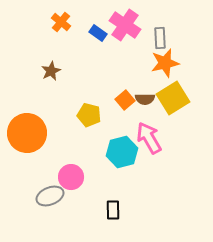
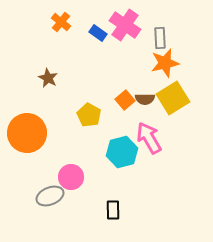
brown star: moved 3 px left, 7 px down; rotated 18 degrees counterclockwise
yellow pentagon: rotated 15 degrees clockwise
